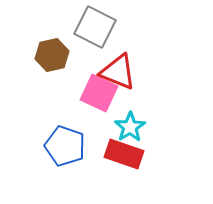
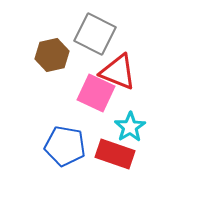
gray square: moved 7 px down
pink square: moved 3 px left
blue pentagon: rotated 9 degrees counterclockwise
red rectangle: moved 9 px left
